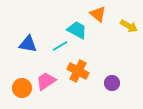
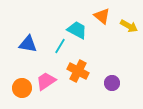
orange triangle: moved 4 px right, 2 px down
cyan line: rotated 28 degrees counterclockwise
